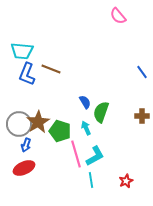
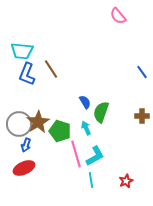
brown line: rotated 36 degrees clockwise
